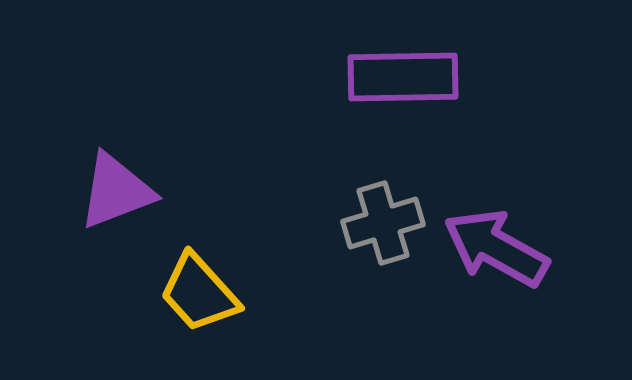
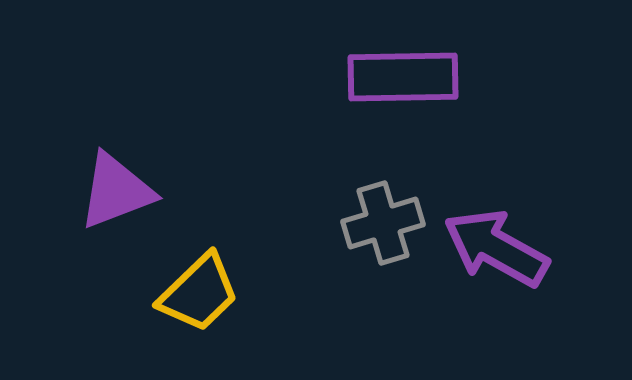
yellow trapezoid: rotated 92 degrees counterclockwise
